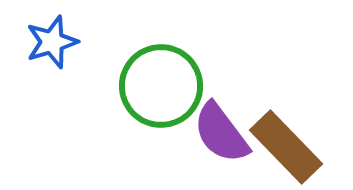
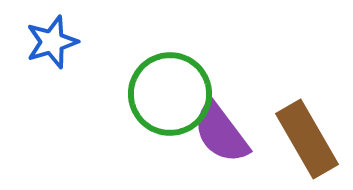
green circle: moved 9 px right, 8 px down
brown rectangle: moved 21 px right, 8 px up; rotated 14 degrees clockwise
